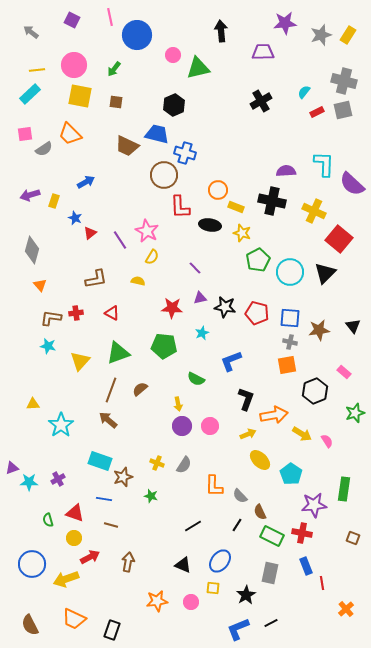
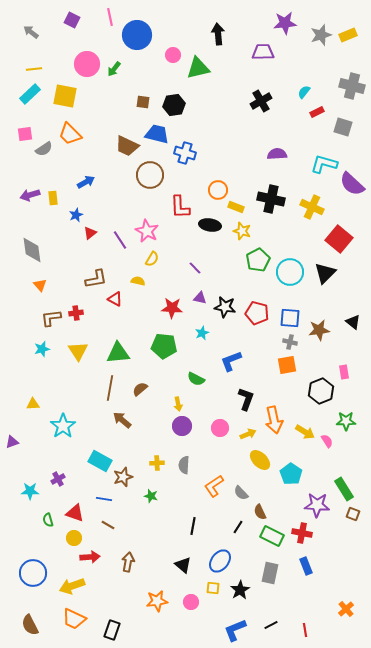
black arrow at (221, 31): moved 3 px left, 3 px down
yellow rectangle at (348, 35): rotated 36 degrees clockwise
pink circle at (74, 65): moved 13 px right, 1 px up
yellow line at (37, 70): moved 3 px left, 1 px up
gray cross at (344, 81): moved 8 px right, 5 px down
yellow square at (80, 96): moved 15 px left
brown square at (116, 102): moved 27 px right
black hexagon at (174, 105): rotated 15 degrees clockwise
gray square at (343, 110): moved 17 px down; rotated 30 degrees clockwise
cyan L-shape at (324, 164): rotated 76 degrees counterclockwise
purple semicircle at (286, 171): moved 9 px left, 17 px up
brown circle at (164, 175): moved 14 px left
yellow rectangle at (54, 201): moved 1 px left, 3 px up; rotated 24 degrees counterclockwise
black cross at (272, 201): moved 1 px left, 2 px up
yellow cross at (314, 211): moved 2 px left, 4 px up
blue star at (75, 218): moved 1 px right, 3 px up; rotated 24 degrees clockwise
yellow star at (242, 233): moved 2 px up
gray diamond at (32, 250): rotated 24 degrees counterclockwise
yellow semicircle at (152, 257): moved 2 px down
purple triangle at (200, 298): rotated 24 degrees clockwise
red triangle at (112, 313): moved 3 px right, 14 px up
brown L-shape at (51, 318): rotated 15 degrees counterclockwise
black triangle at (353, 326): moved 4 px up; rotated 14 degrees counterclockwise
cyan star at (48, 346): moved 6 px left, 3 px down; rotated 28 degrees counterclockwise
green triangle at (118, 353): rotated 15 degrees clockwise
yellow triangle at (80, 361): moved 2 px left, 10 px up; rotated 15 degrees counterclockwise
pink rectangle at (344, 372): rotated 40 degrees clockwise
brown line at (111, 390): moved 1 px left, 2 px up; rotated 10 degrees counterclockwise
black hexagon at (315, 391): moved 6 px right
green star at (355, 413): moved 9 px left, 8 px down; rotated 18 degrees clockwise
orange arrow at (274, 415): moved 5 px down; rotated 88 degrees clockwise
brown arrow at (108, 420): moved 14 px right
cyan star at (61, 425): moved 2 px right, 1 px down
pink circle at (210, 426): moved 10 px right, 2 px down
yellow arrow at (302, 434): moved 3 px right, 2 px up
cyan rectangle at (100, 461): rotated 10 degrees clockwise
yellow cross at (157, 463): rotated 24 degrees counterclockwise
gray semicircle at (184, 465): rotated 150 degrees clockwise
purple triangle at (12, 468): moved 26 px up
cyan star at (29, 482): moved 1 px right, 9 px down
orange L-shape at (214, 486): rotated 55 degrees clockwise
green rectangle at (344, 489): rotated 40 degrees counterclockwise
gray semicircle at (240, 496): moved 1 px right, 3 px up
purple star at (314, 505): moved 3 px right; rotated 10 degrees clockwise
brown line at (111, 525): moved 3 px left; rotated 16 degrees clockwise
black line at (237, 525): moved 1 px right, 2 px down
black line at (193, 526): rotated 48 degrees counterclockwise
brown square at (353, 538): moved 24 px up
red arrow at (90, 557): rotated 24 degrees clockwise
blue circle at (32, 564): moved 1 px right, 9 px down
black triangle at (183, 565): rotated 18 degrees clockwise
yellow arrow at (66, 579): moved 6 px right, 7 px down
red line at (322, 583): moved 17 px left, 47 px down
black star at (246, 595): moved 6 px left, 5 px up
black line at (271, 623): moved 2 px down
blue L-shape at (238, 629): moved 3 px left, 1 px down
